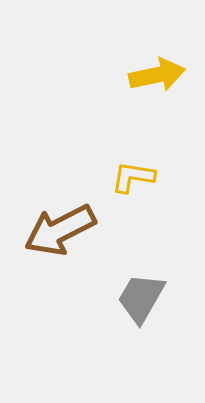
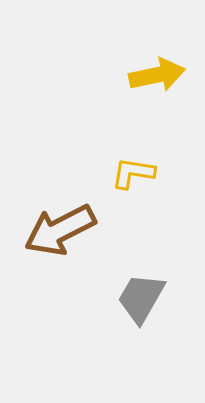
yellow L-shape: moved 4 px up
